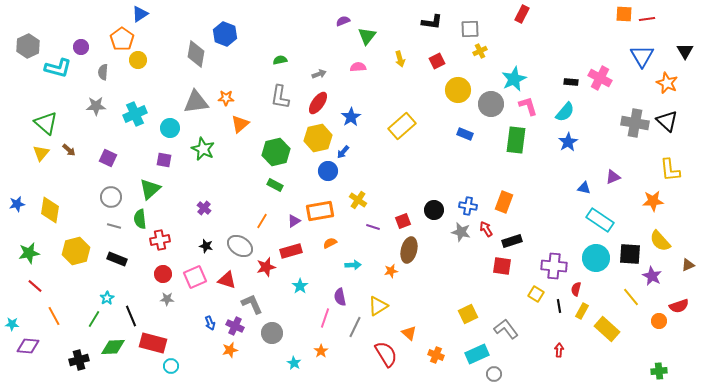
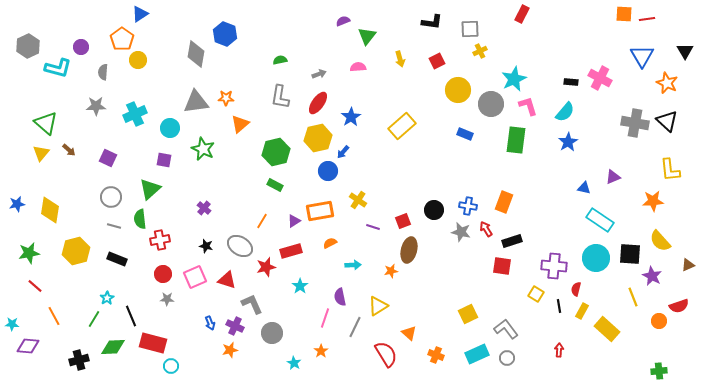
yellow line at (631, 297): moved 2 px right; rotated 18 degrees clockwise
gray circle at (494, 374): moved 13 px right, 16 px up
